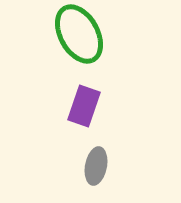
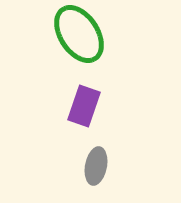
green ellipse: rotated 4 degrees counterclockwise
